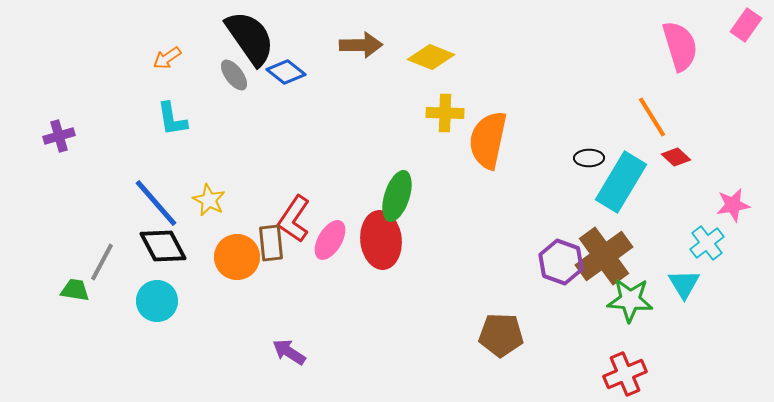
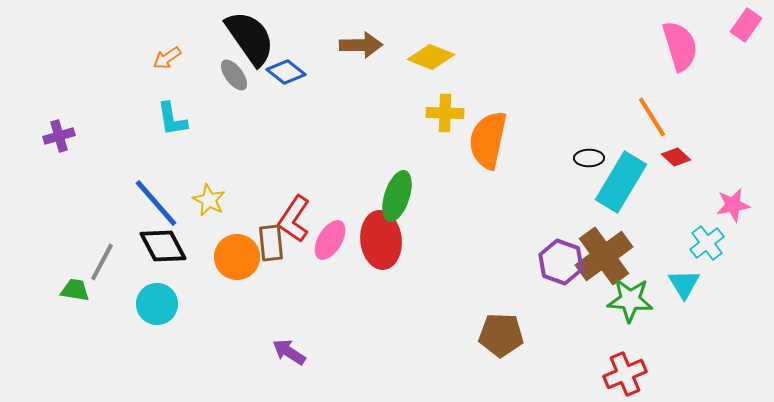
cyan circle: moved 3 px down
